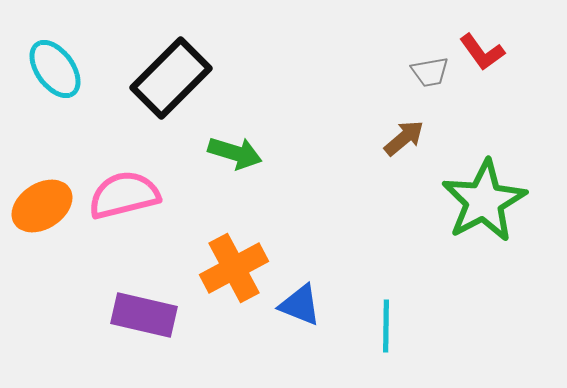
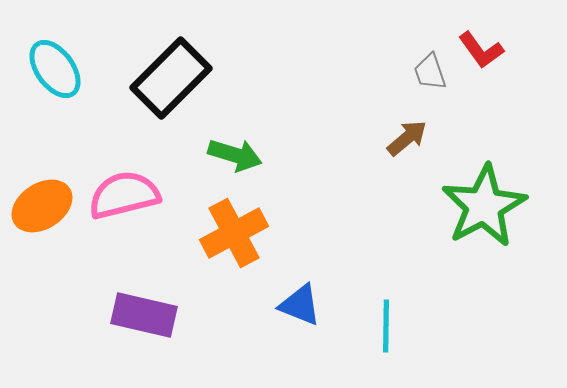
red L-shape: moved 1 px left, 2 px up
gray trapezoid: rotated 81 degrees clockwise
brown arrow: moved 3 px right
green arrow: moved 2 px down
green star: moved 5 px down
orange cross: moved 35 px up
